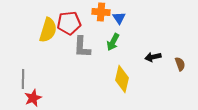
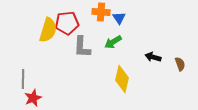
red pentagon: moved 2 px left
green arrow: rotated 30 degrees clockwise
black arrow: rotated 28 degrees clockwise
